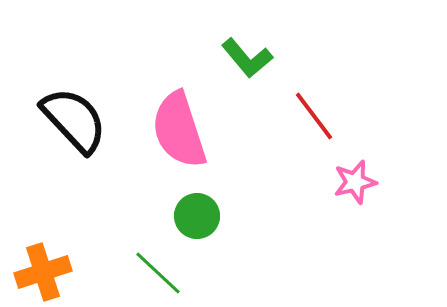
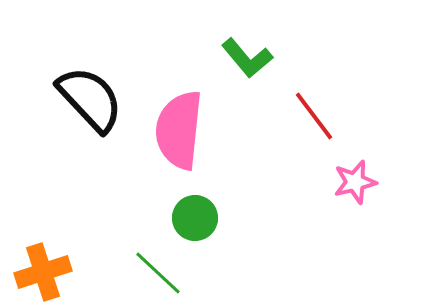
black semicircle: moved 16 px right, 21 px up
pink semicircle: rotated 24 degrees clockwise
green circle: moved 2 px left, 2 px down
